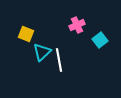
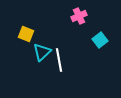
pink cross: moved 2 px right, 9 px up
